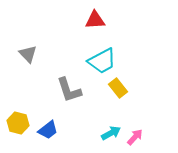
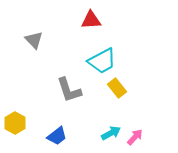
red triangle: moved 4 px left
gray triangle: moved 6 px right, 14 px up
yellow rectangle: moved 1 px left
yellow hexagon: moved 3 px left; rotated 15 degrees clockwise
blue trapezoid: moved 9 px right, 6 px down
